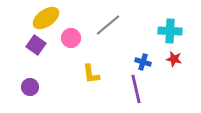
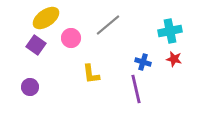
cyan cross: rotated 15 degrees counterclockwise
